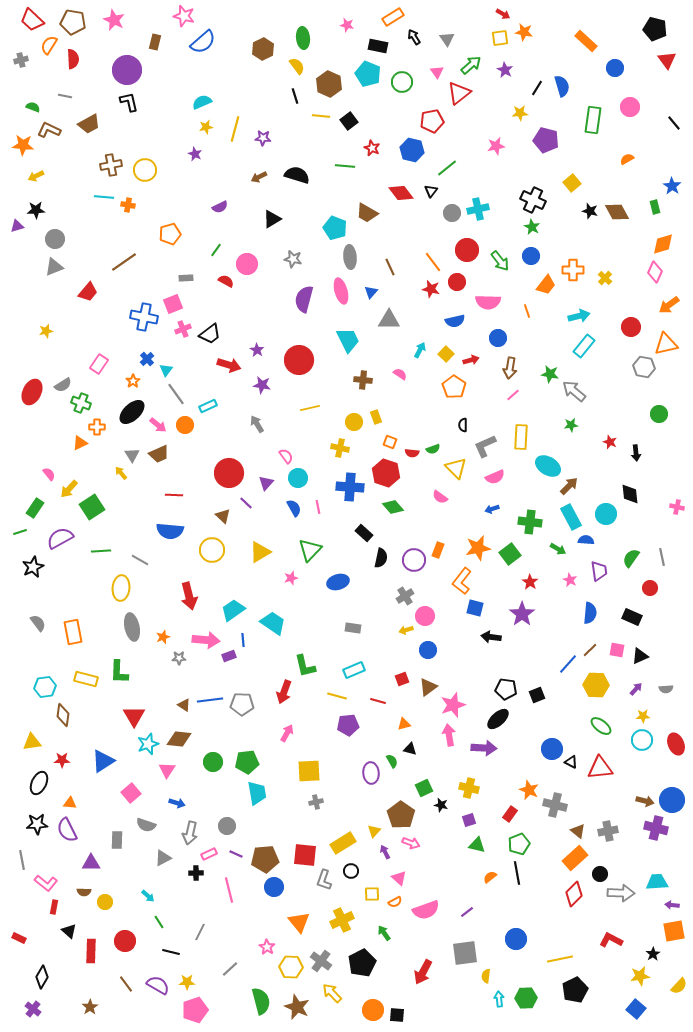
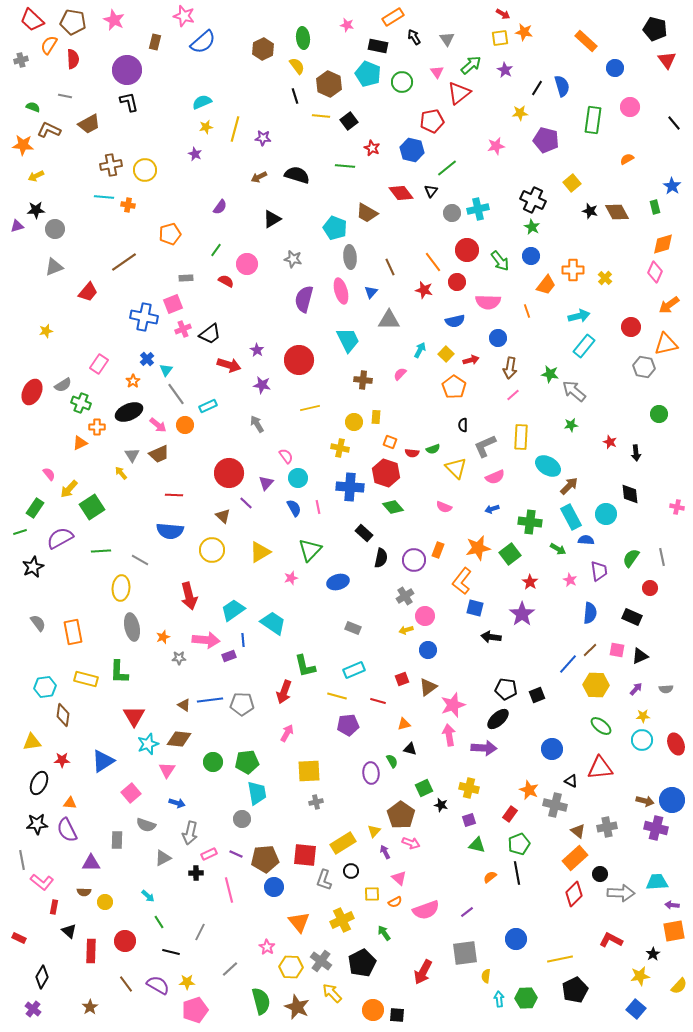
purple semicircle at (220, 207): rotated 28 degrees counterclockwise
gray circle at (55, 239): moved 10 px up
red star at (431, 289): moved 7 px left, 1 px down
pink semicircle at (400, 374): rotated 80 degrees counterclockwise
black ellipse at (132, 412): moved 3 px left; rotated 20 degrees clockwise
yellow rectangle at (376, 417): rotated 24 degrees clockwise
pink semicircle at (440, 497): moved 4 px right, 10 px down; rotated 14 degrees counterclockwise
gray rectangle at (353, 628): rotated 14 degrees clockwise
black triangle at (571, 762): moved 19 px down
gray circle at (227, 826): moved 15 px right, 7 px up
gray cross at (608, 831): moved 1 px left, 4 px up
pink L-shape at (46, 883): moved 4 px left, 1 px up
